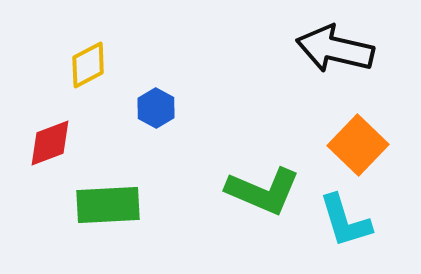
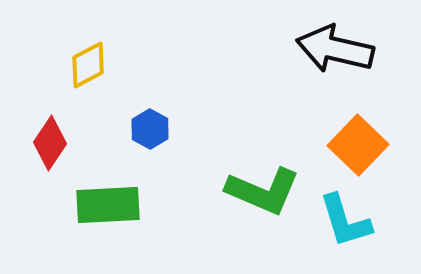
blue hexagon: moved 6 px left, 21 px down
red diamond: rotated 36 degrees counterclockwise
